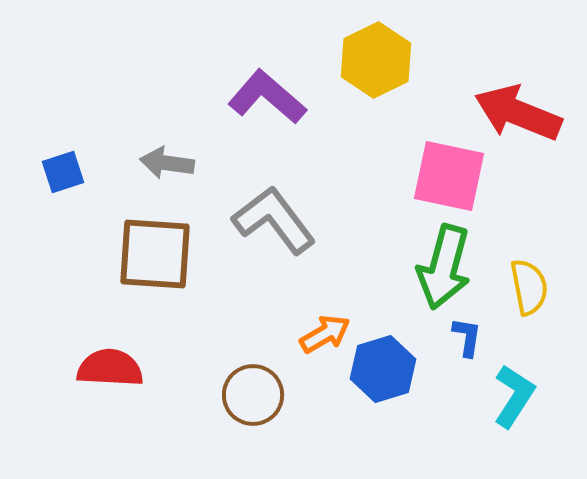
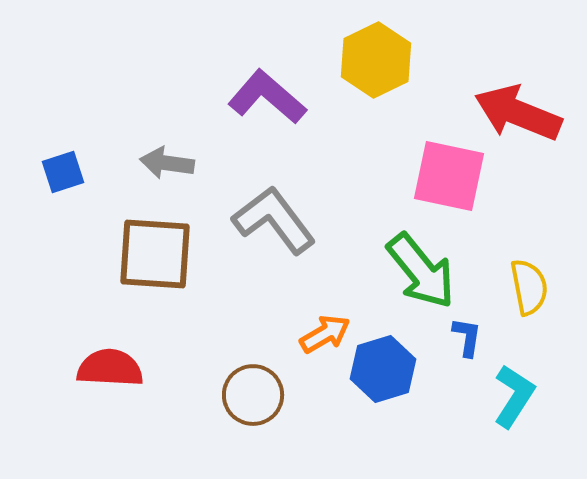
green arrow: moved 23 px left, 4 px down; rotated 54 degrees counterclockwise
